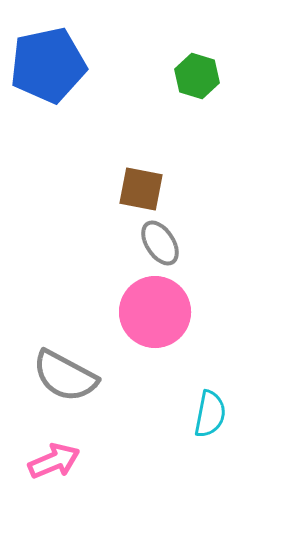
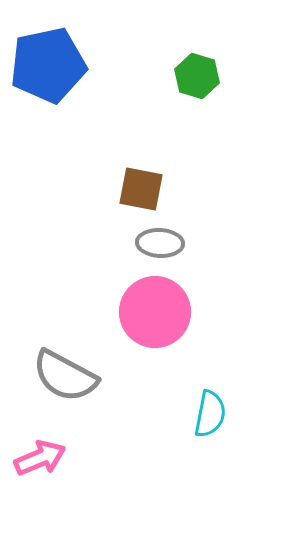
gray ellipse: rotated 54 degrees counterclockwise
pink arrow: moved 14 px left, 3 px up
